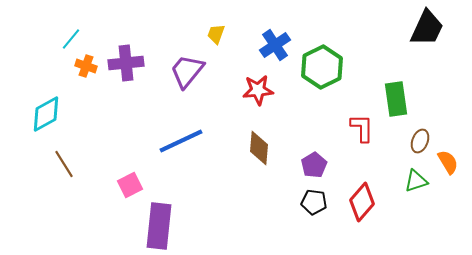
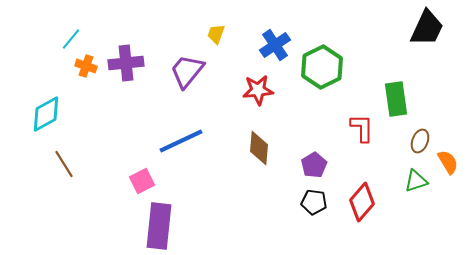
pink square: moved 12 px right, 4 px up
